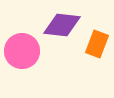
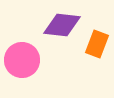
pink circle: moved 9 px down
